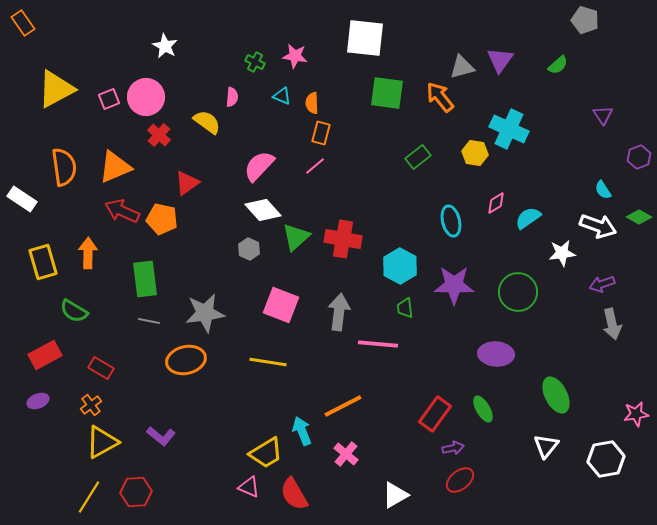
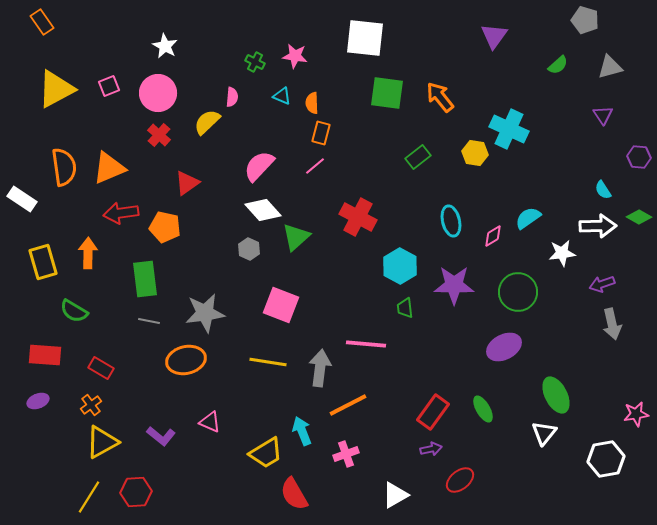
orange rectangle at (23, 23): moved 19 px right, 1 px up
purple triangle at (500, 60): moved 6 px left, 24 px up
gray triangle at (462, 67): moved 148 px right
pink circle at (146, 97): moved 12 px right, 4 px up
pink square at (109, 99): moved 13 px up
yellow semicircle at (207, 122): rotated 80 degrees counterclockwise
purple hexagon at (639, 157): rotated 25 degrees clockwise
orange triangle at (115, 167): moved 6 px left, 1 px down
pink diamond at (496, 203): moved 3 px left, 33 px down
red arrow at (122, 211): moved 1 px left, 2 px down; rotated 32 degrees counterclockwise
orange pentagon at (162, 219): moved 3 px right, 8 px down
white arrow at (598, 226): rotated 21 degrees counterclockwise
red cross at (343, 239): moved 15 px right, 22 px up; rotated 18 degrees clockwise
gray arrow at (339, 312): moved 19 px left, 56 px down
pink line at (378, 344): moved 12 px left
purple ellipse at (496, 354): moved 8 px right, 7 px up; rotated 32 degrees counterclockwise
red rectangle at (45, 355): rotated 32 degrees clockwise
orange line at (343, 406): moved 5 px right, 1 px up
red rectangle at (435, 414): moved 2 px left, 2 px up
white triangle at (546, 446): moved 2 px left, 13 px up
purple arrow at (453, 448): moved 22 px left, 1 px down
pink cross at (346, 454): rotated 30 degrees clockwise
pink triangle at (249, 487): moved 39 px left, 65 px up
